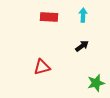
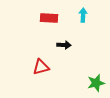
red rectangle: moved 1 px down
black arrow: moved 18 px left, 1 px up; rotated 40 degrees clockwise
red triangle: moved 1 px left
